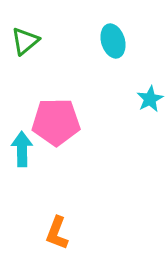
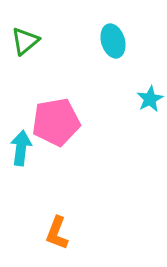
pink pentagon: rotated 9 degrees counterclockwise
cyan arrow: moved 1 px left, 1 px up; rotated 8 degrees clockwise
